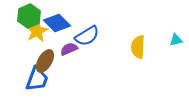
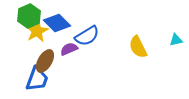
yellow semicircle: rotated 30 degrees counterclockwise
